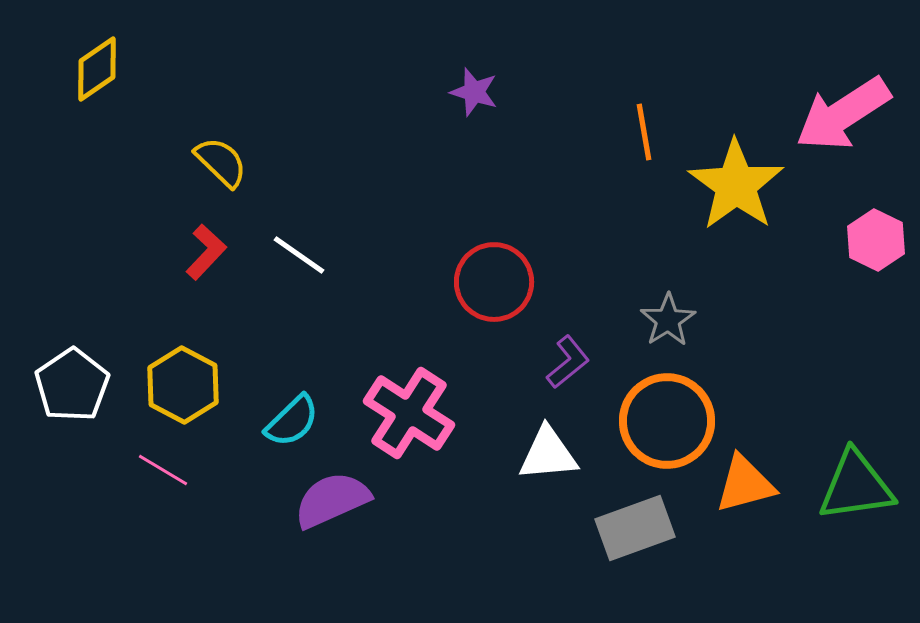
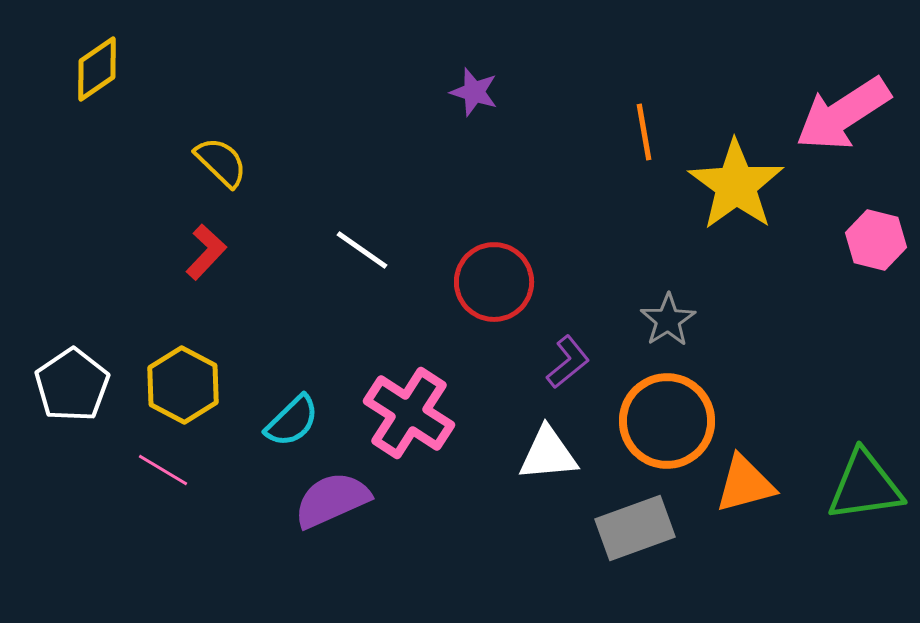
pink hexagon: rotated 12 degrees counterclockwise
white line: moved 63 px right, 5 px up
green triangle: moved 9 px right
